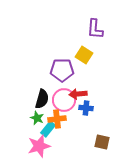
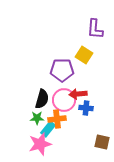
green star: rotated 24 degrees counterclockwise
pink star: moved 1 px right, 2 px up
